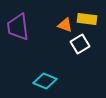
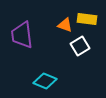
purple trapezoid: moved 4 px right, 8 px down
white square: moved 2 px down
